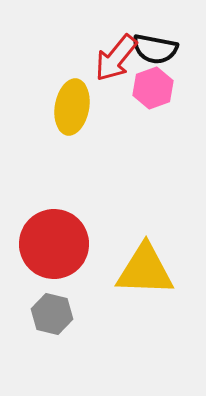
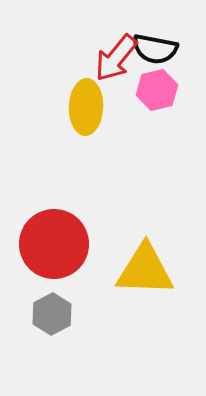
pink hexagon: moved 4 px right, 2 px down; rotated 6 degrees clockwise
yellow ellipse: moved 14 px right; rotated 8 degrees counterclockwise
gray hexagon: rotated 18 degrees clockwise
